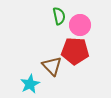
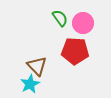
green semicircle: moved 1 px right, 2 px down; rotated 24 degrees counterclockwise
pink circle: moved 3 px right, 2 px up
brown triangle: moved 15 px left
